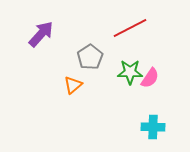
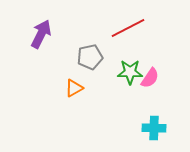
red line: moved 2 px left
purple arrow: rotated 16 degrees counterclockwise
gray pentagon: rotated 20 degrees clockwise
orange triangle: moved 1 px right, 3 px down; rotated 12 degrees clockwise
cyan cross: moved 1 px right, 1 px down
